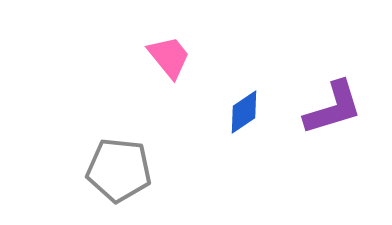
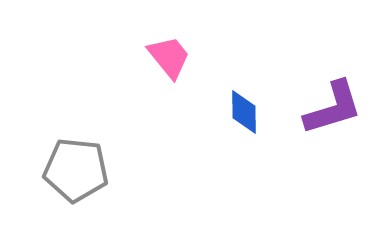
blue diamond: rotated 57 degrees counterclockwise
gray pentagon: moved 43 px left
